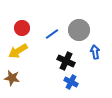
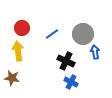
gray circle: moved 4 px right, 4 px down
yellow arrow: rotated 114 degrees clockwise
